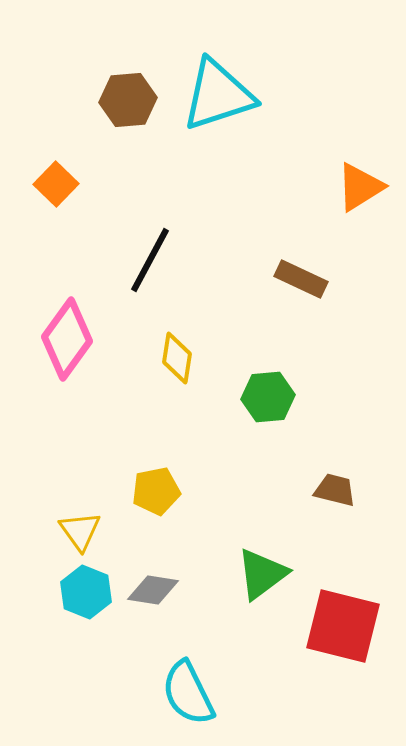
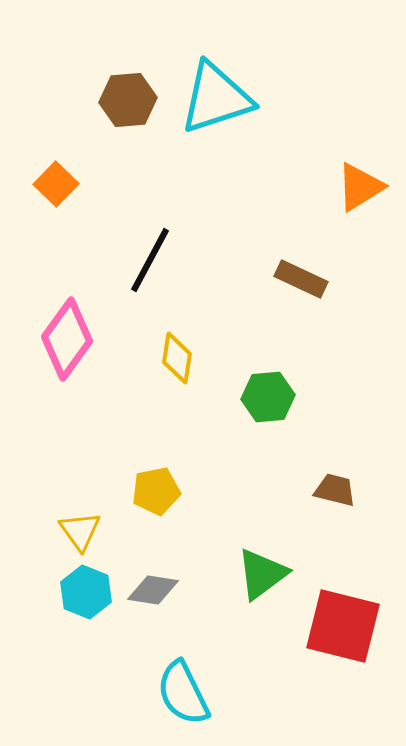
cyan triangle: moved 2 px left, 3 px down
cyan semicircle: moved 5 px left
